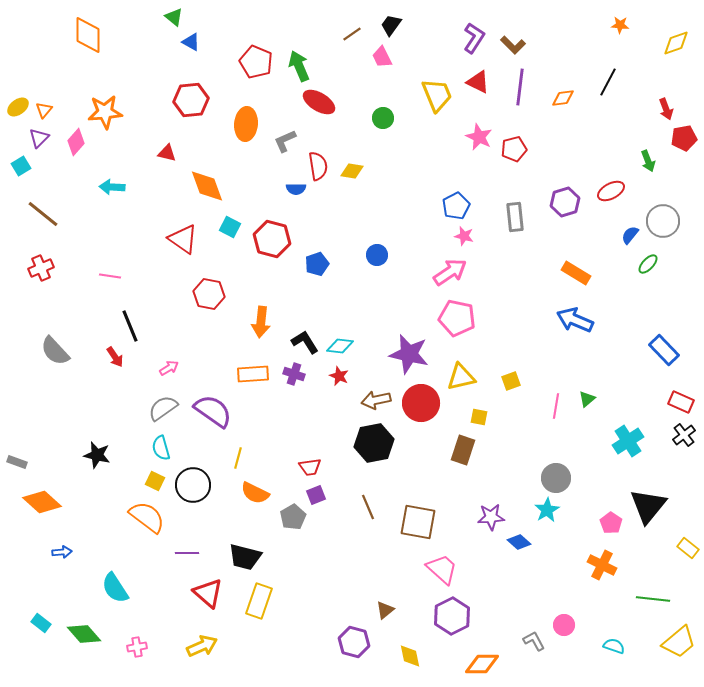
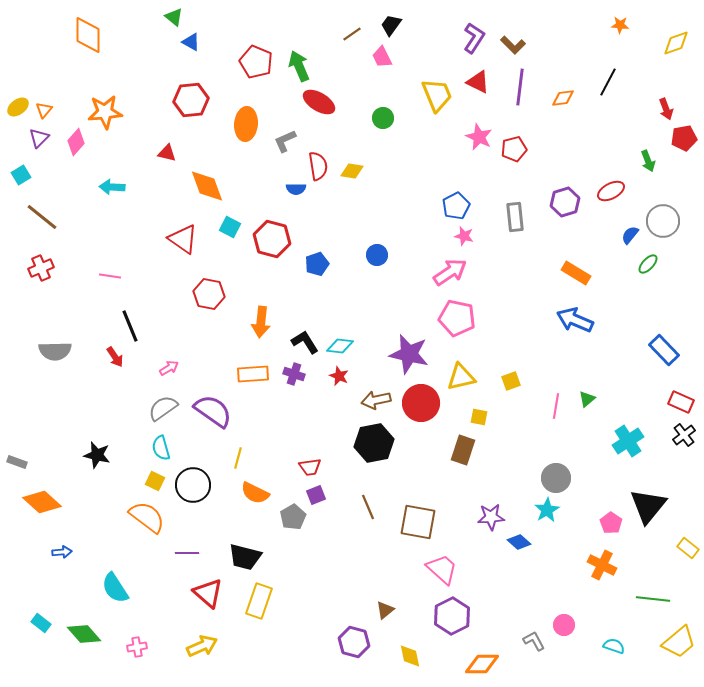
cyan square at (21, 166): moved 9 px down
brown line at (43, 214): moved 1 px left, 3 px down
gray semicircle at (55, 351): rotated 48 degrees counterclockwise
